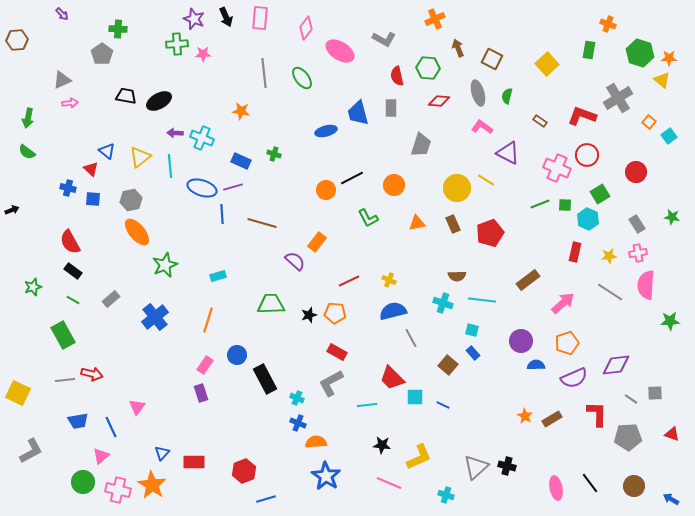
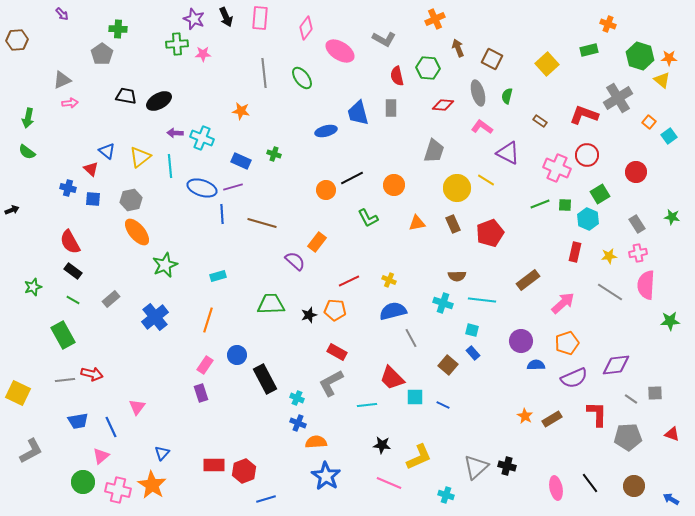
green rectangle at (589, 50): rotated 66 degrees clockwise
green hexagon at (640, 53): moved 3 px down
red diamond at (439, 101): moved 4 px right, 4 px down
red L-shape at (582, 116): moved 2 px right, 1 px up
gray trapezoid at (421, 145): moved 13 px right, 6 px down
orange pentagon at (335, 313): moved 3 px up
red rectangle at (194, 462): moved 20 px right, 3 px down
